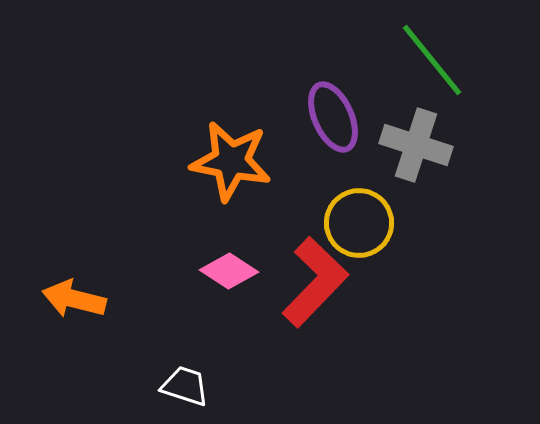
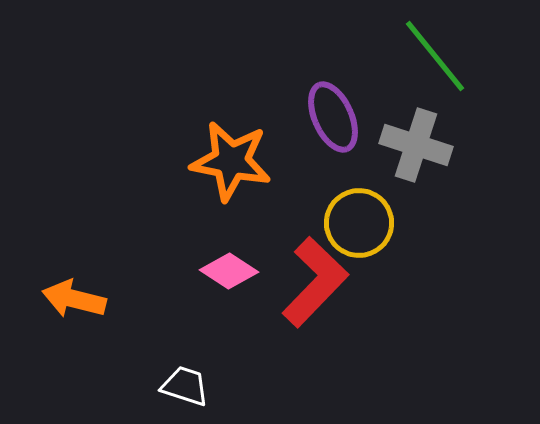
green line: moved 3 px right, 4 px up
